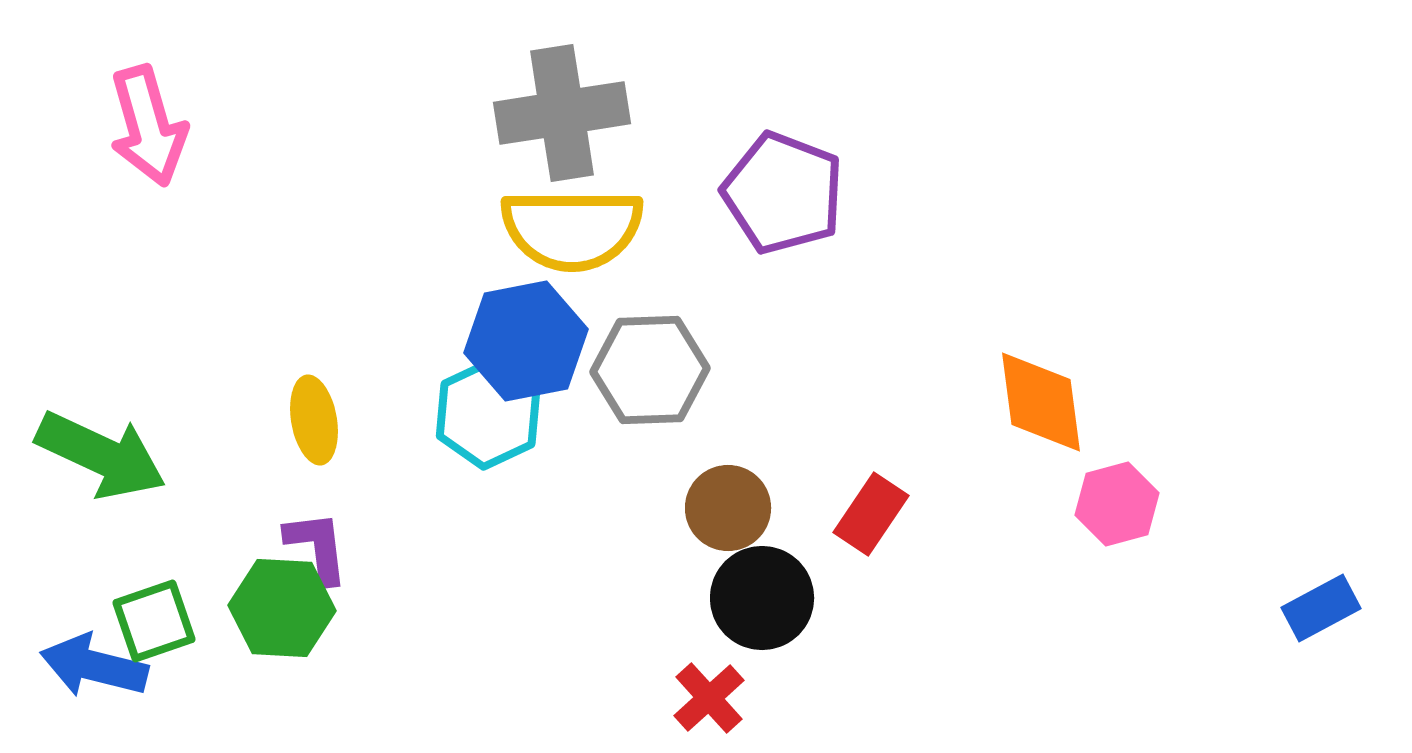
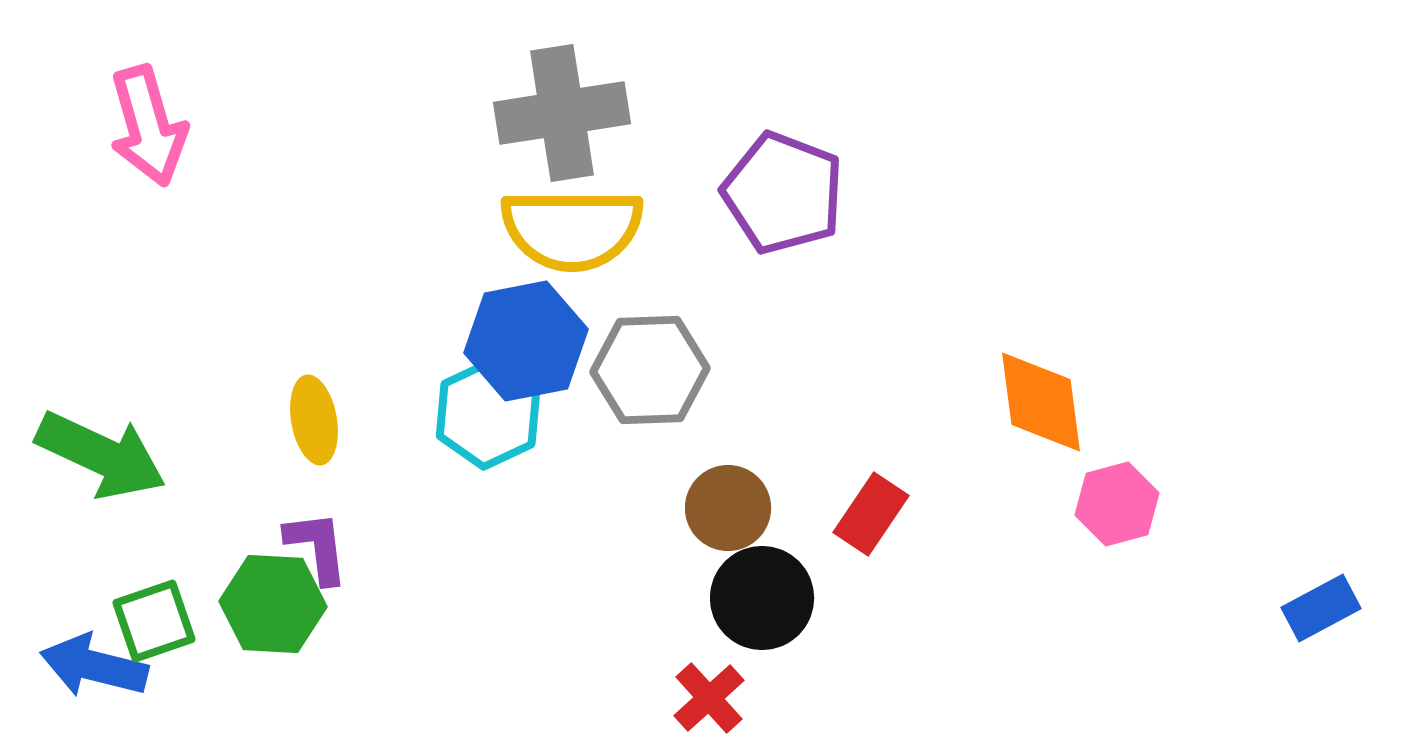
green hexagon: moved 9 px left, 4 px up
